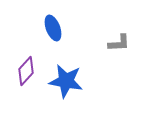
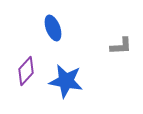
gray L-shape: moved 2 px right, 3 px down
